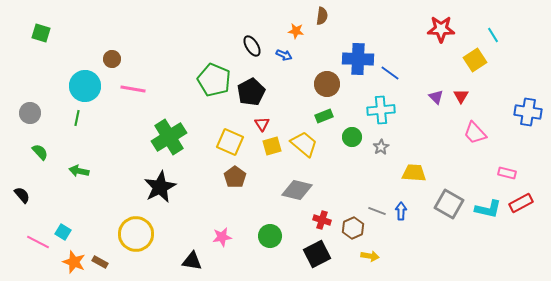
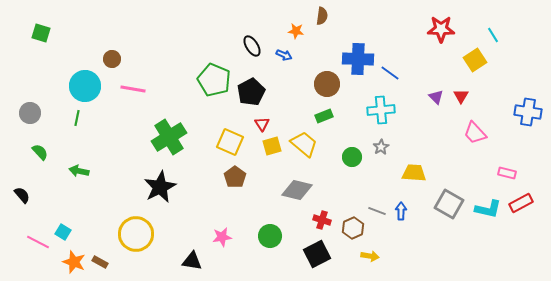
green circle at (352, 137): moved 20 px down
